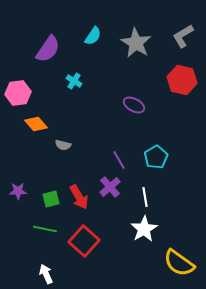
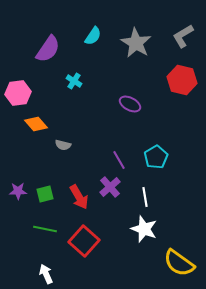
purple ellipse: moved 4 px left, 1 px up
green square: moved 6 px left, 5 px up
white star: rotated 20 degrees counterclockwise
